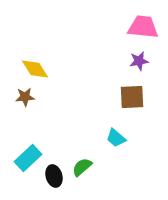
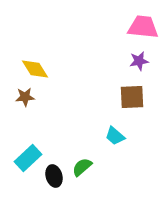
cyan trapezoid: moved 1 px left, 2 px up
